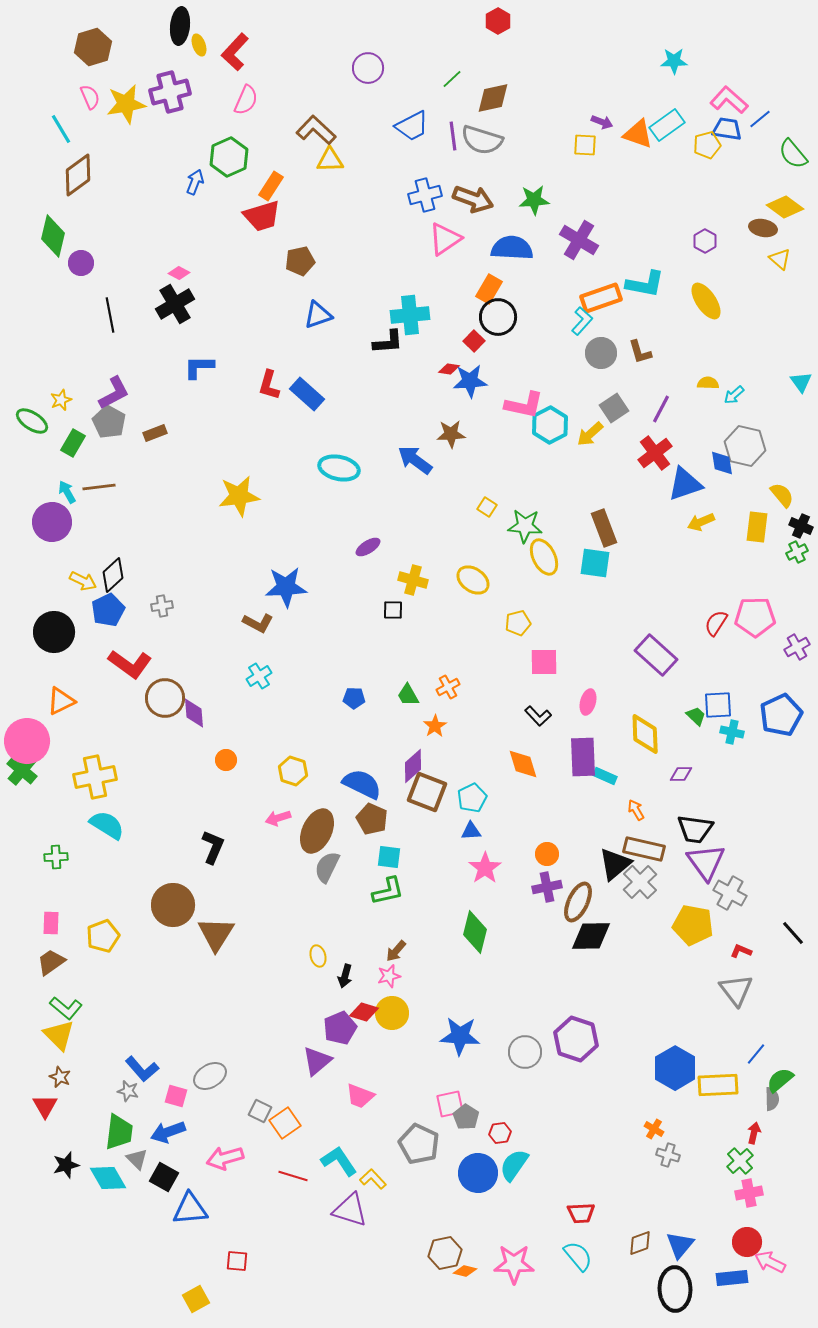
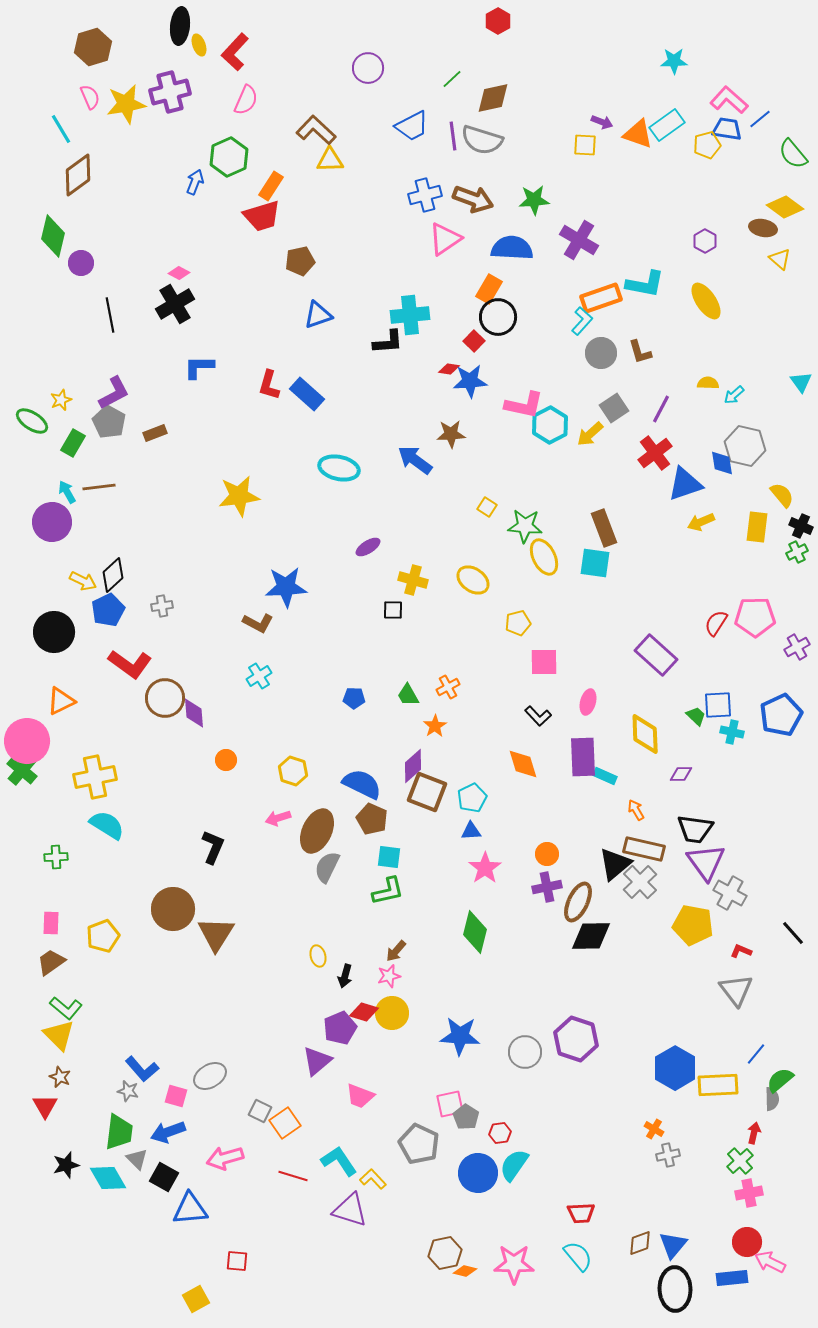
brown circle at (173, 905): moved 4 px down
gray cross at (668, 1155): rotated 30 degrees counterclockwise
blue triangle at (680, 1245): moved 7 px left
